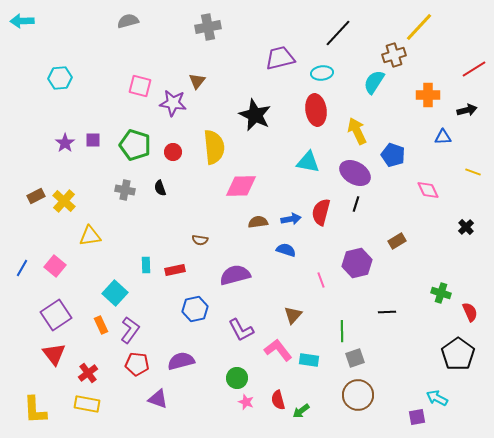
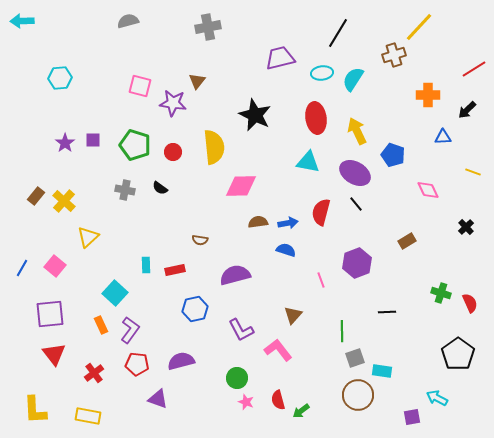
black line at (338, 33): rotated 12 degrees counterclockwise
cyan semicircle at (374, 82): moved 21 px left, 3 px up
red ellipse at (316, 110): moved 8 px down
black arrow at (467, 110): rotated 150 degrees clockwise
black semicircle at (160, 188): rotated 35 degrees counterclockwise
brown rectangle at (36, 196): rotated 24 degrees counterclockwise
black line at (356, 204): rotated 56 degrees counterclockwise
blue arrow at (291, 219): moved 3 px left, 4 px down
yellow triangle at (90, 236): moved 2 px left, 1 px down; rotated 35 degrees counterclockwise
brown rectangle at (397, 241): moved 10 px right
purple hexagon at (357, 263): rotated 8 degrees counterclockwise
red semicircle at (470, 312): moved 9 px up
purple square at (56, 315): moved 6 px left, 1 px up; rotated 28 degrees clockwise
cyan rectangle at (309, 360): moved 73 px right, 11 px down
red cross at (88, 373): moved 6 px right
yellow rectangle at (87, 404): moved 1 px right, 12 px down
purple square at (417, 417): moved 5 px left
